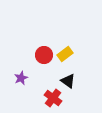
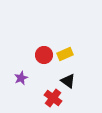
yellow rectangle: rotated 14 degrees clockwise
